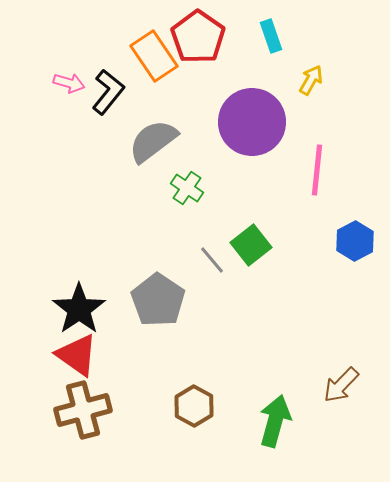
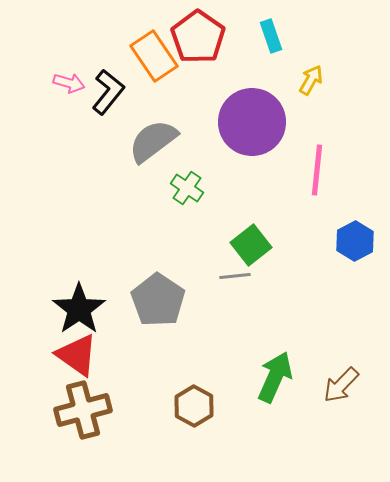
gray line: moved 23 px right, 16 px down; rotated 56 degrees counterclockwise
green arrow: moved 44 px up; rotated 9 degrees clockwise
